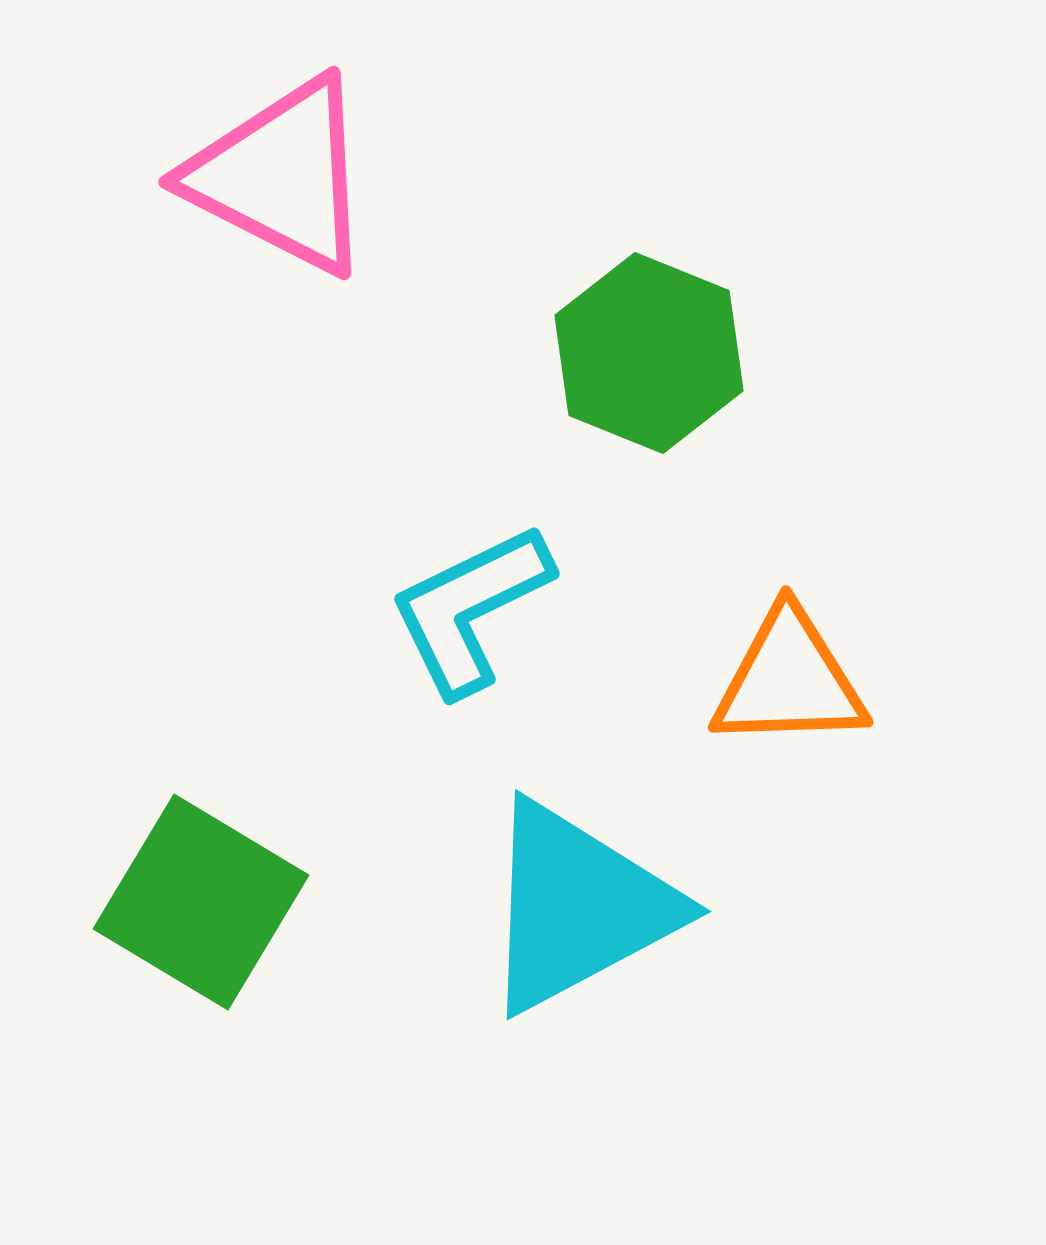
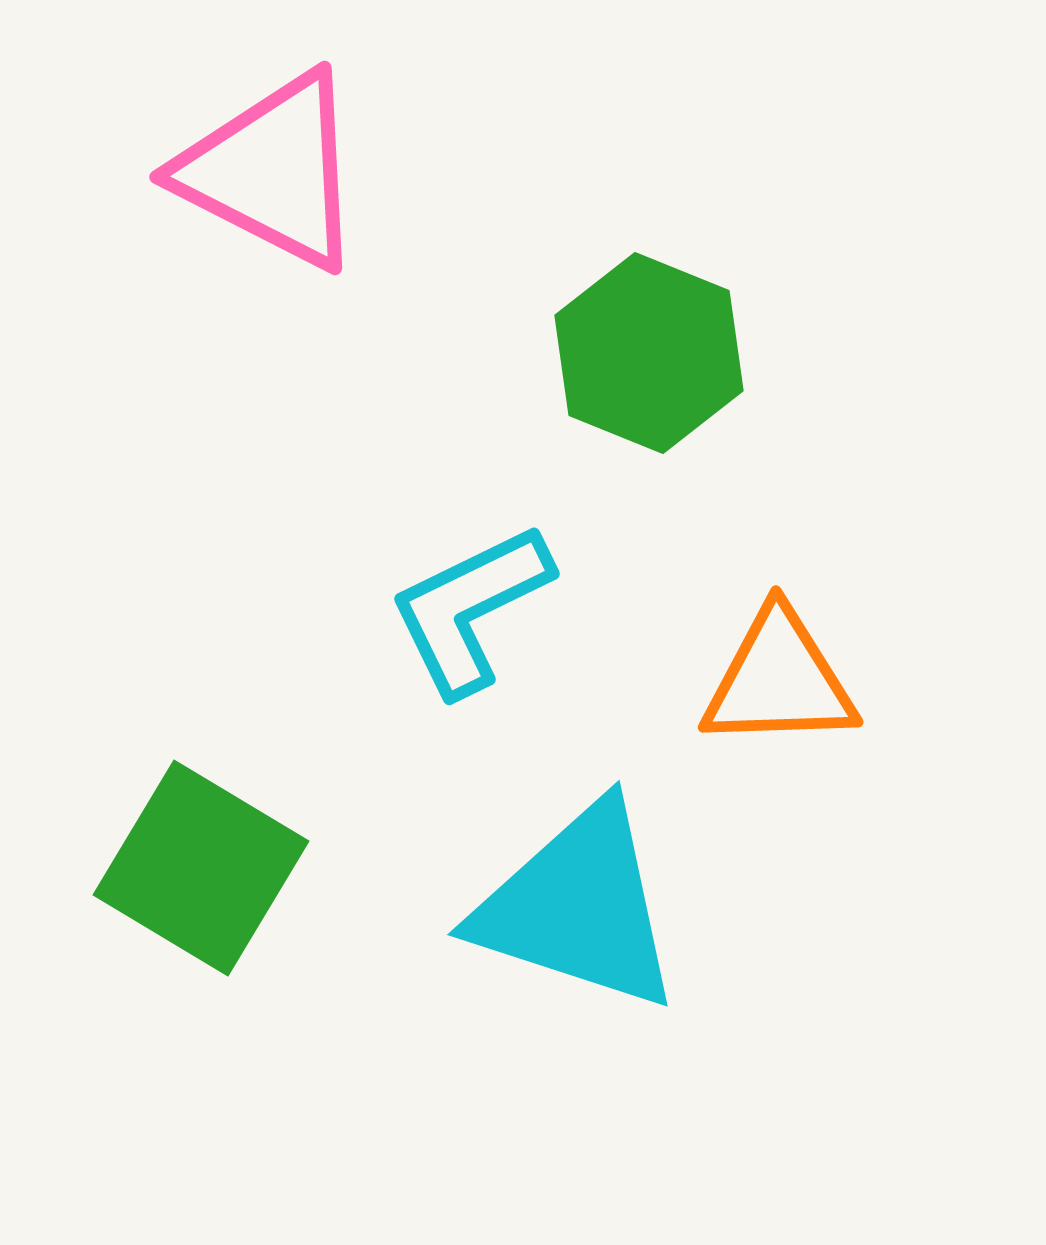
pink triangle: moved 9 px left, 5 px up
orange triangle: moved 10 px left
green square: moved 34 px up
cyan triangle: rotated 46 degrees clockwise
